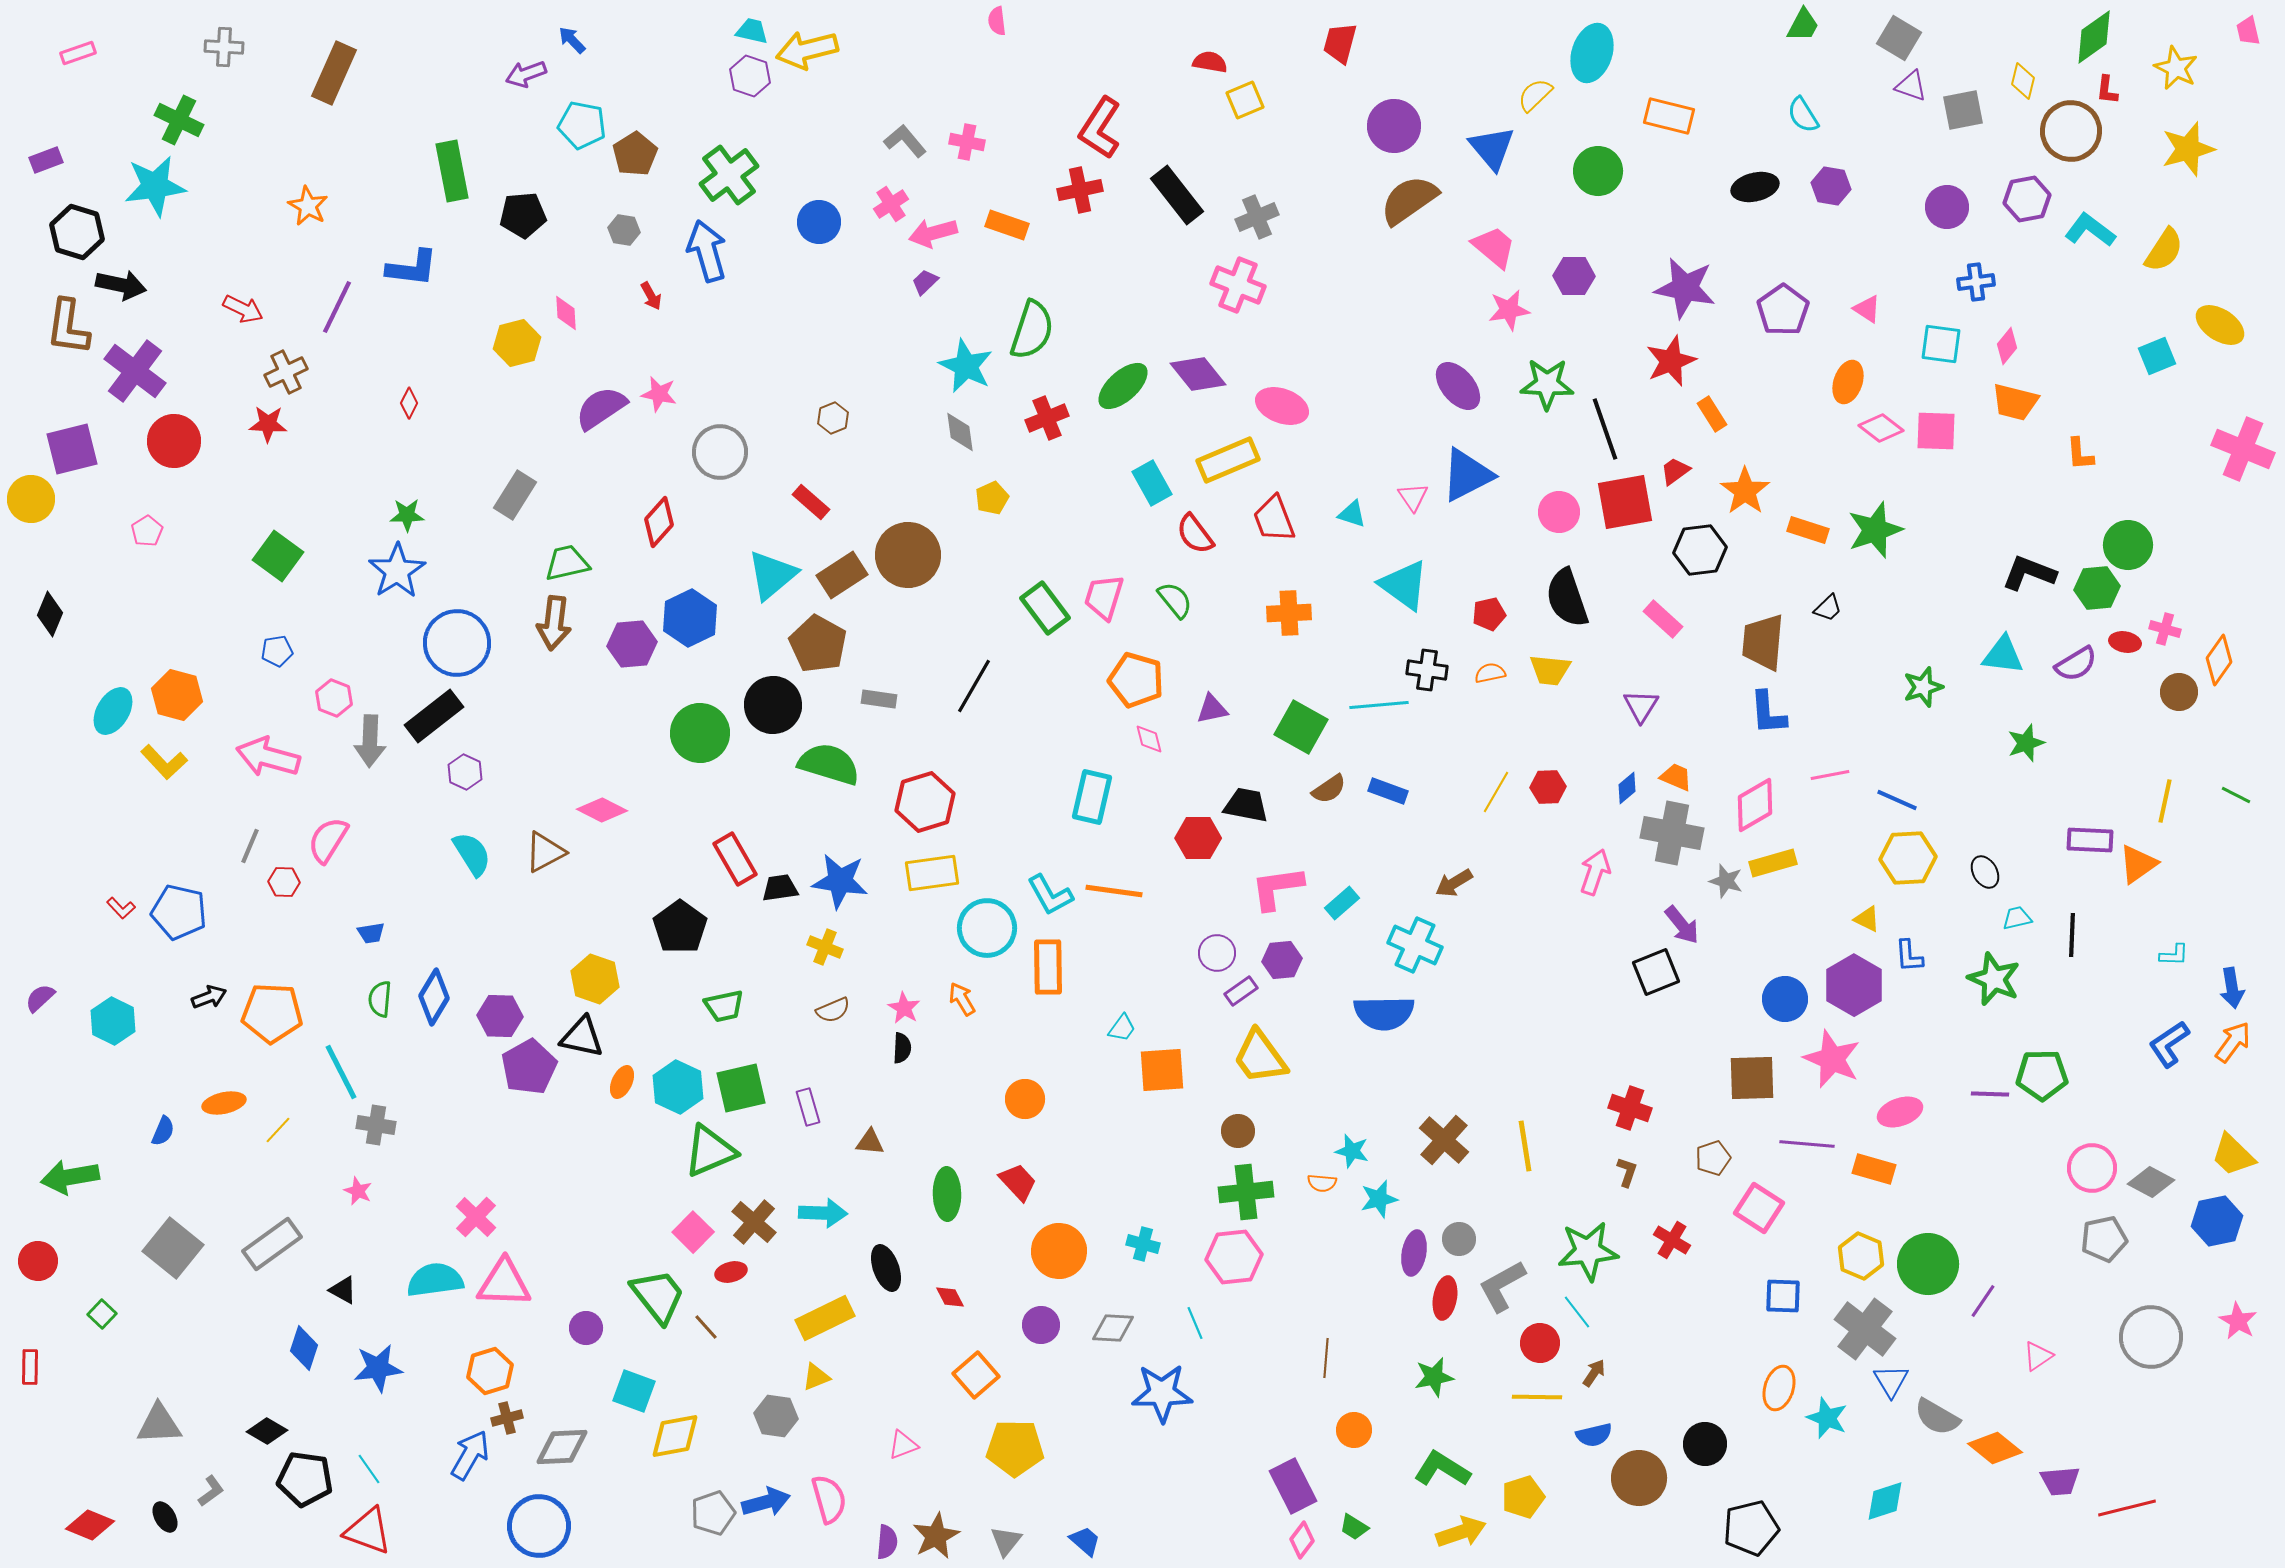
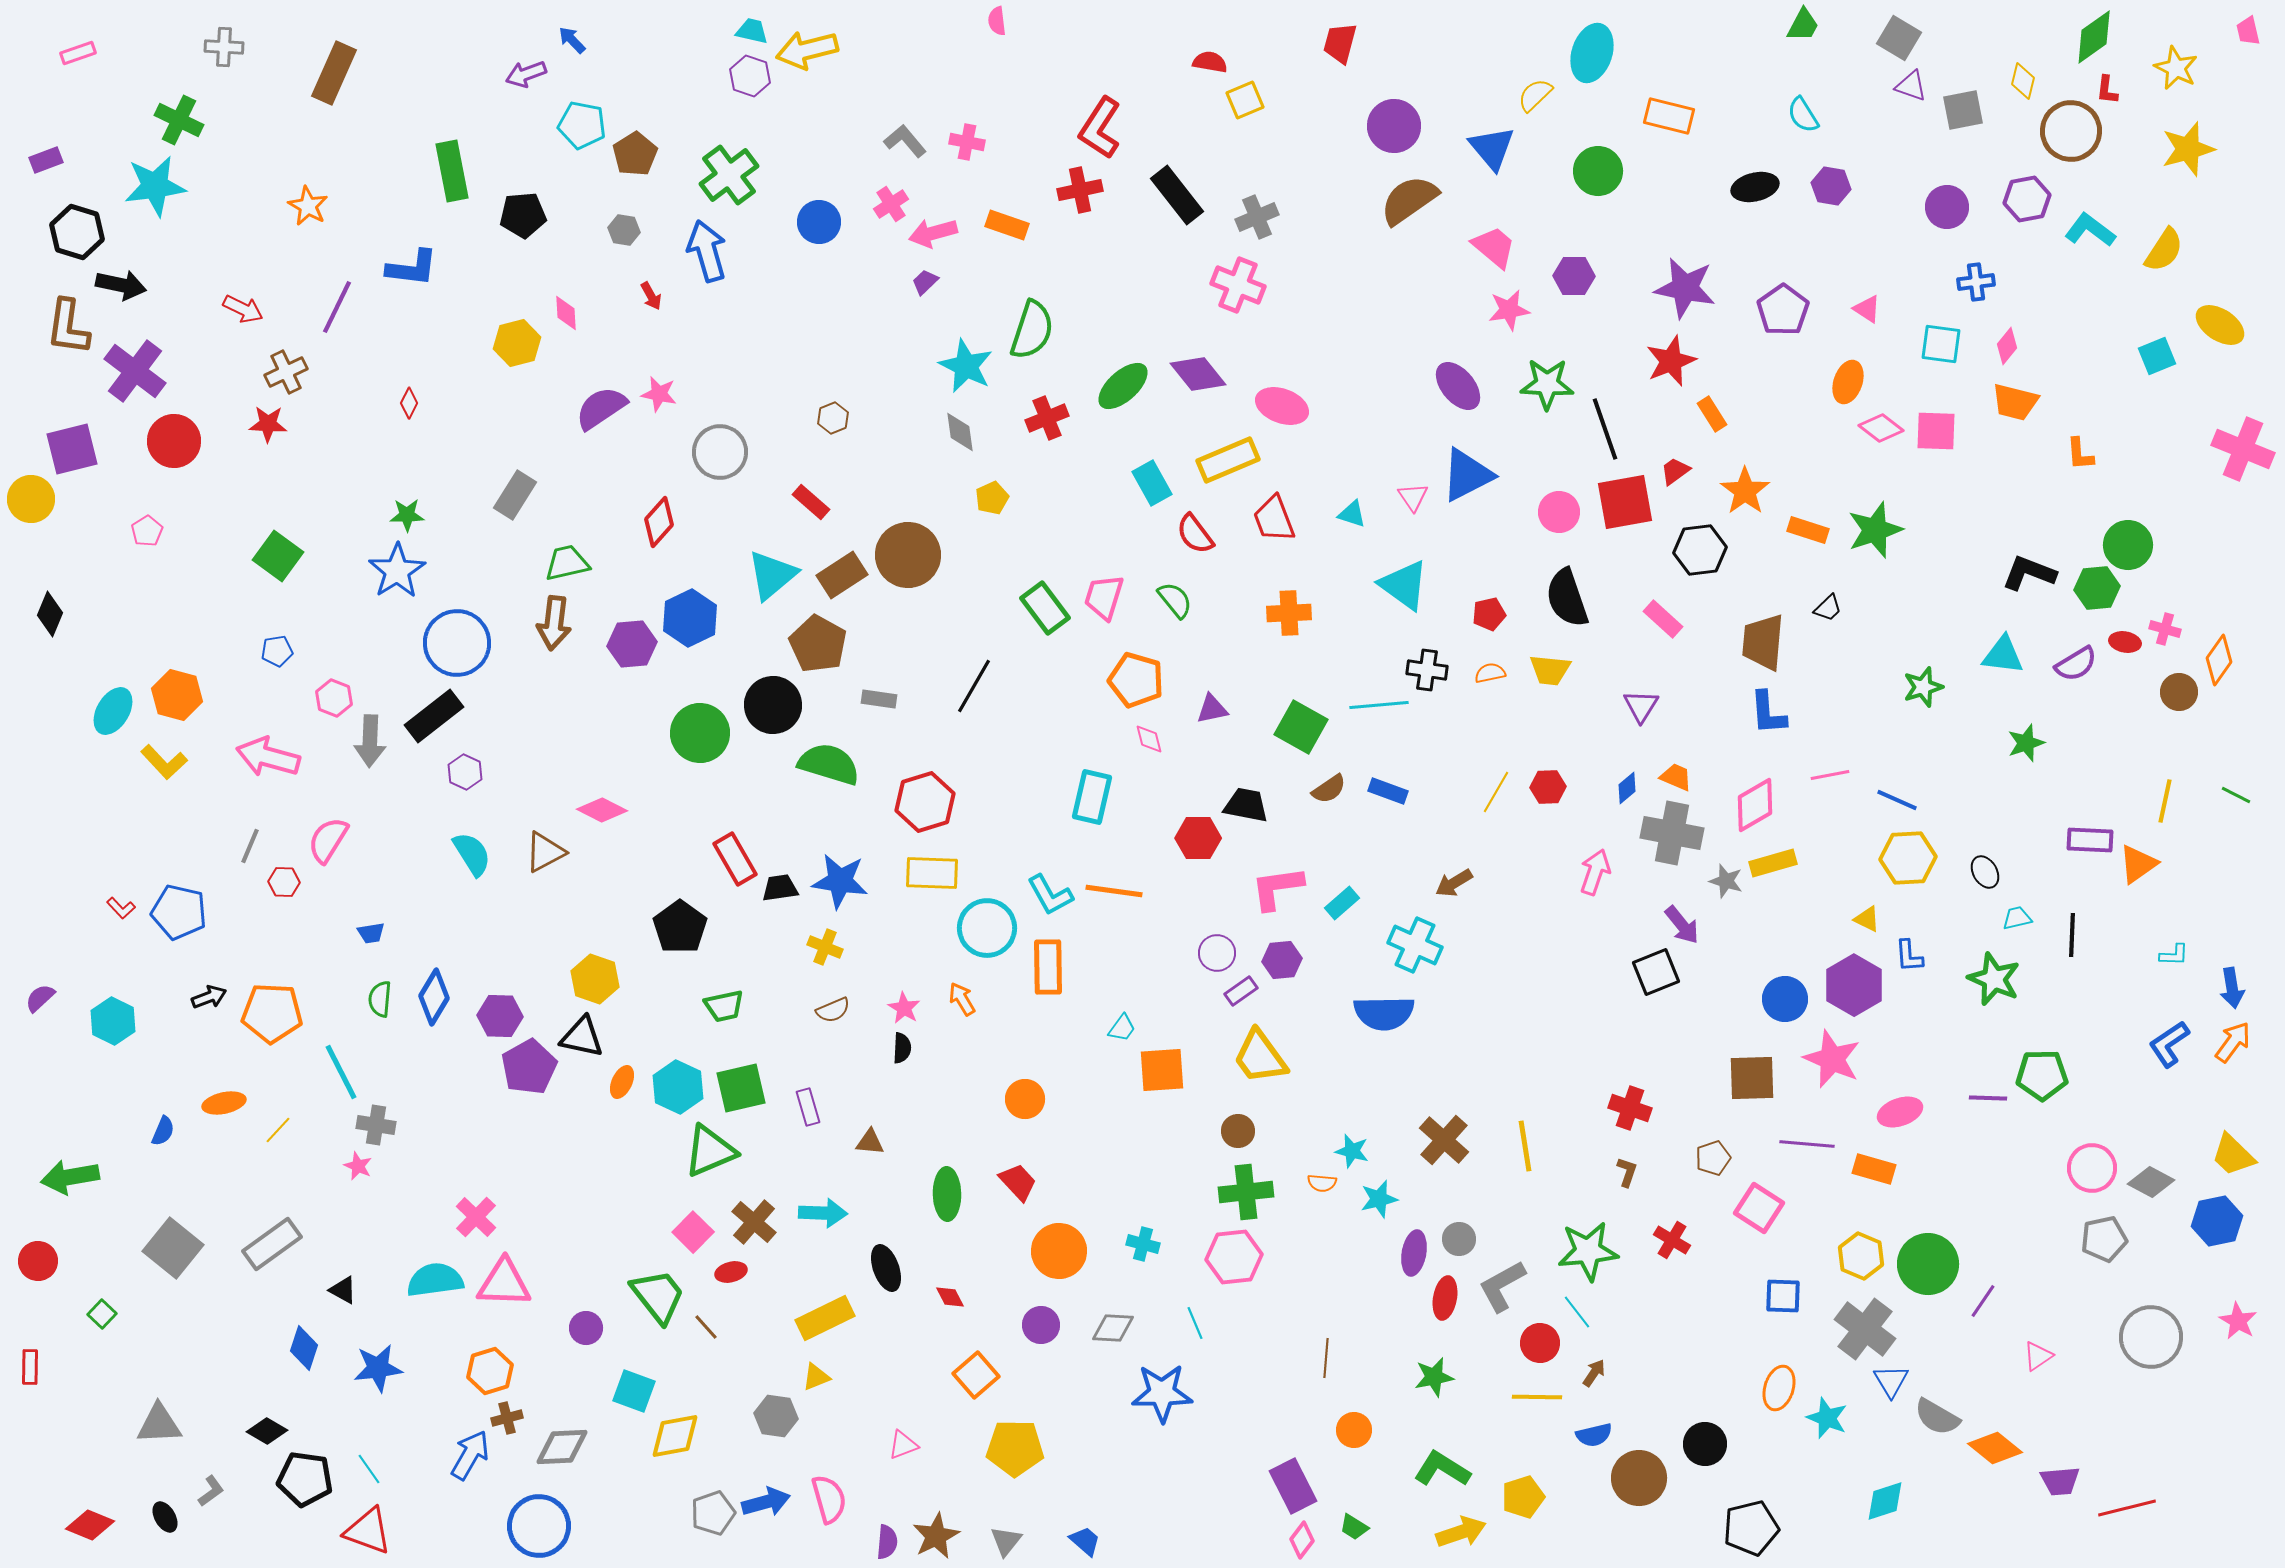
yellow rectangle at (932, 873): rotated 10 degrees clockwise
purple line at (1990, 1094): moved 2 px left, 4 px down
pink star at (358, 1191): moved 25 px up
